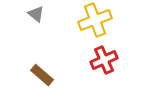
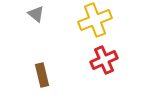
brown rectangle: rotated 35 degrees clockwise
